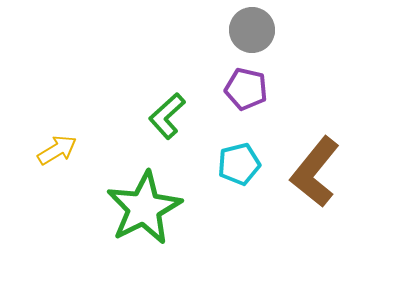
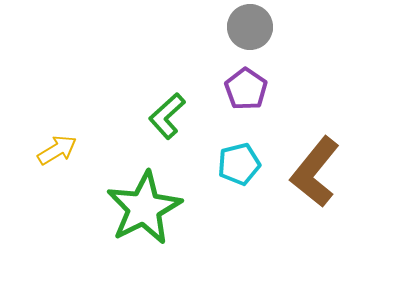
gray circle: moved 2 px left, 3 px up
purple pentagon: rotated 21 degrees clockwise
